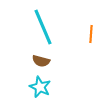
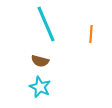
cyan line: moved 3 px right, 3 px up
brown semicircle: moved 1 px left
